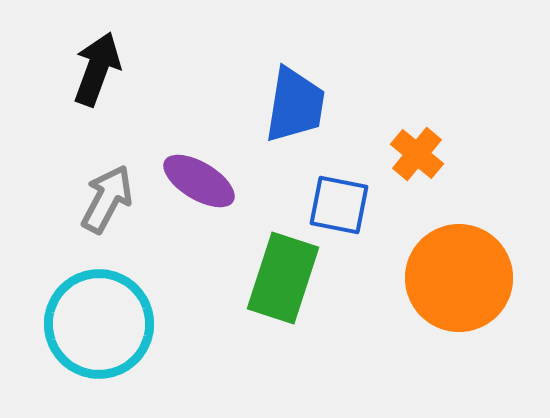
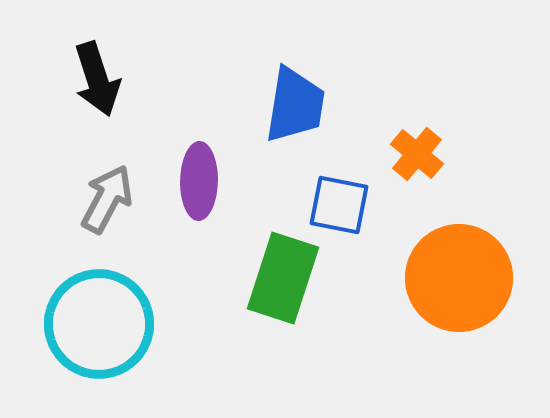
black arrow: moved 10 px down; rotated 142 degrees clockwise
purple ellipse: rotated 60 degrees clockwise
